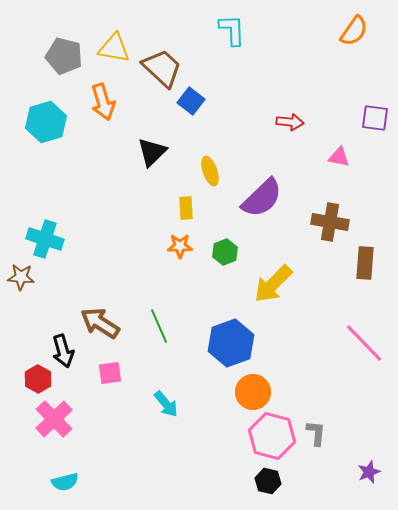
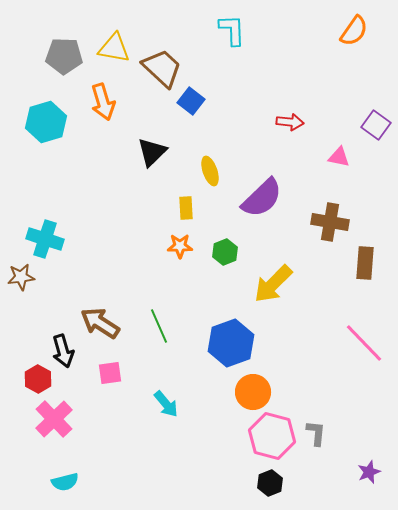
gray pentagon: rotated 12 degrees counterclockwise
purple square: moved 1 px right, 7 px down; rotated 28 degrees clockwise
brown star: rotated 12 degrees counterclockwise
black hexagon: moved 2 px right, 2 px down; rotated 25 degrees clockwise
